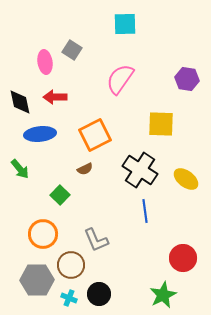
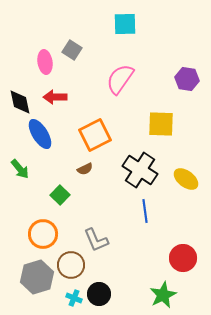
blue ellipse: rotated 64 degrees clockwise
gray hexagon: moved 3 px up; rotated 16 degrees counterclockwise
cyan cross: moved 5 px right
